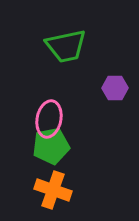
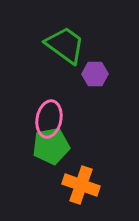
green trapezoid: moved 1 px left, 1 px up; rotated 132 degrees counterclockwise
purple hexagon: moved 20 px left, 14 px up
orange cross: moved 28 px right, 5 px up
